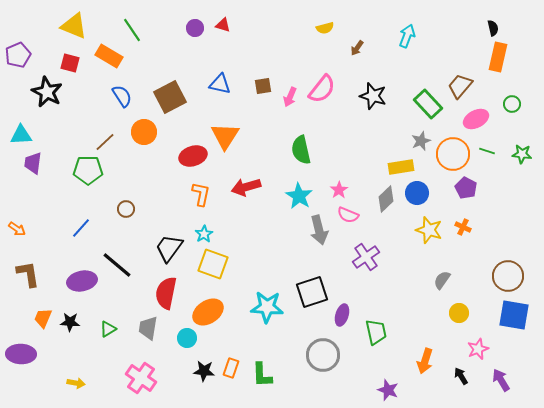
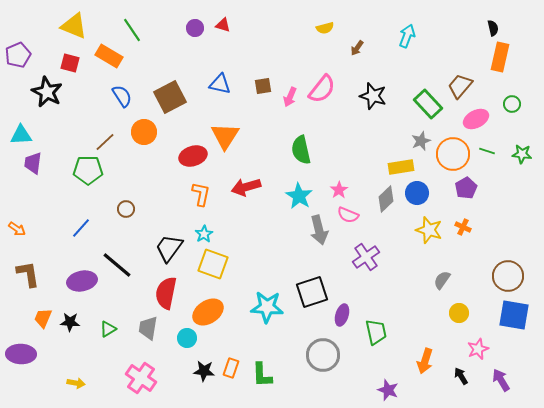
orange rectangle at (498, 57): moved 2 px right
purple pentagon at (466, 188): rotated 15 degrees clockwise
